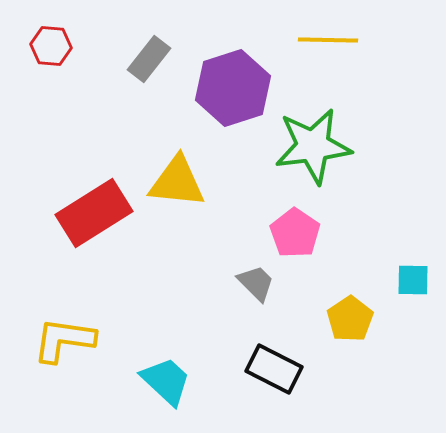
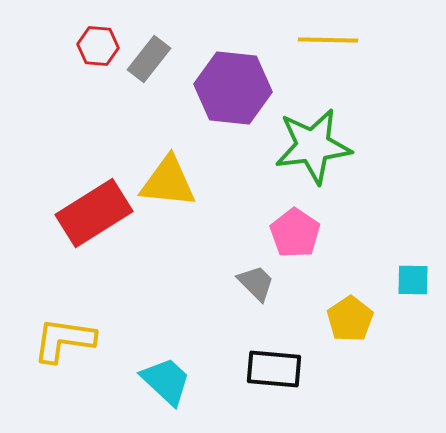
red hexagon: moved 47 px right
purple hexagon: rotated 24 degrees clockwise
yellow triangle: moved 9 px left
black rectangle: rotated 22 degrees counterclockwise
